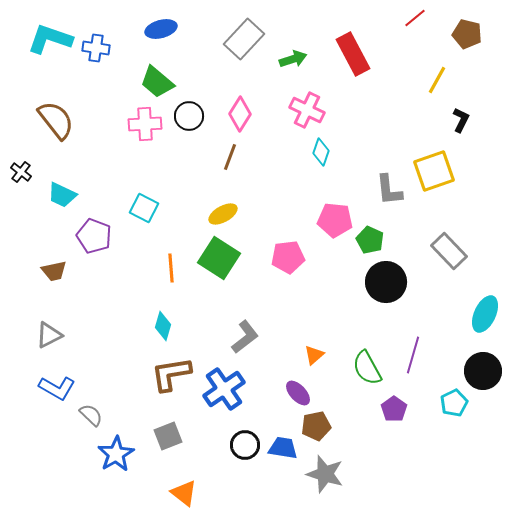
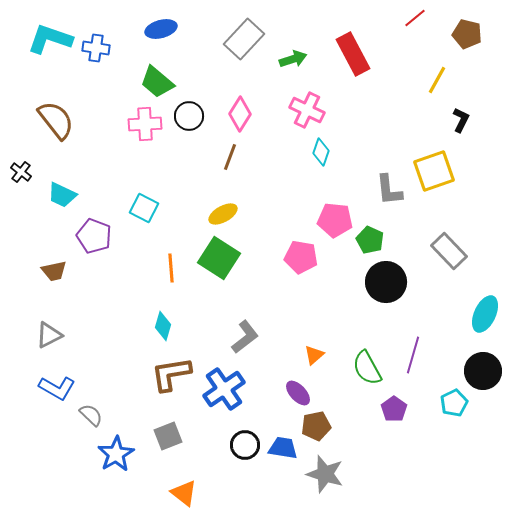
pink pentagon at (288, 257): moved 13 px right; rotated 16 degrees clockwise
